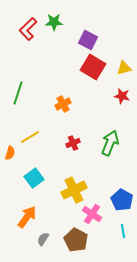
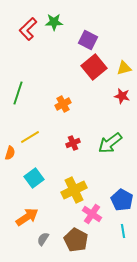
red square: moved 1 px right; rotated 20 degrees clockwise
green arrow: rotated 150 degrees counterclockwise
orange arrow: rotated 20 degrees clockwise
